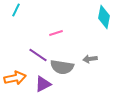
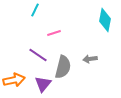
cyan line: moved 19 px right
cyan diamond: moved 1 px right, 3 px down
pink line: moved 2 px left
gray semicircle: moved 1 px right; rotated 85 degrees counterclockwise
orange arrow: moved 1 px left, 2 px down
purple triangle: rotated 24 degrees counterclockwise
